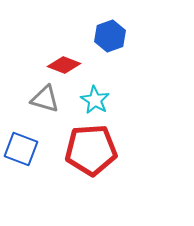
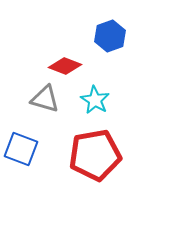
red diamond: moved 1 px right, 1 px down
red pentagon: moved 4 px right, 5 px down; rotated 6 degrees counterclockwise
